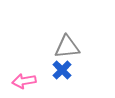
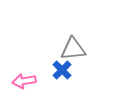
gray triangle: moved 6 px right, 2 px down
